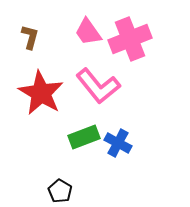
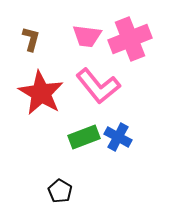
pink trapezoid: moved 1 px left, 4 px down; rotated 48 degrees counterclockwise
brown L-shape: moved 1 px right, 2 px down
blue cross: moved 6 px up
